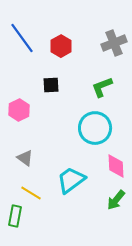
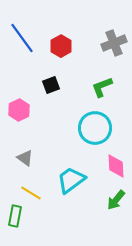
black square: rotated 18 degrees counterclockwise
